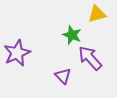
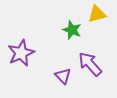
green star: moved 5 px up
purple star: moved 4 px right
purple arrow: moved 6 px down
